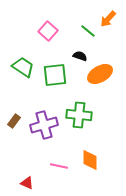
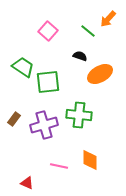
green square: moved 7 px left, 7 px down
brown rectangle: moved 2 px up
